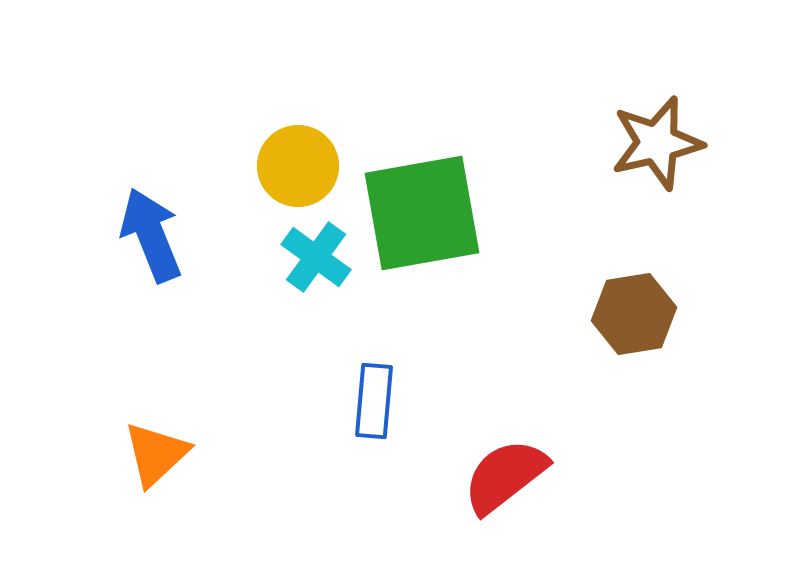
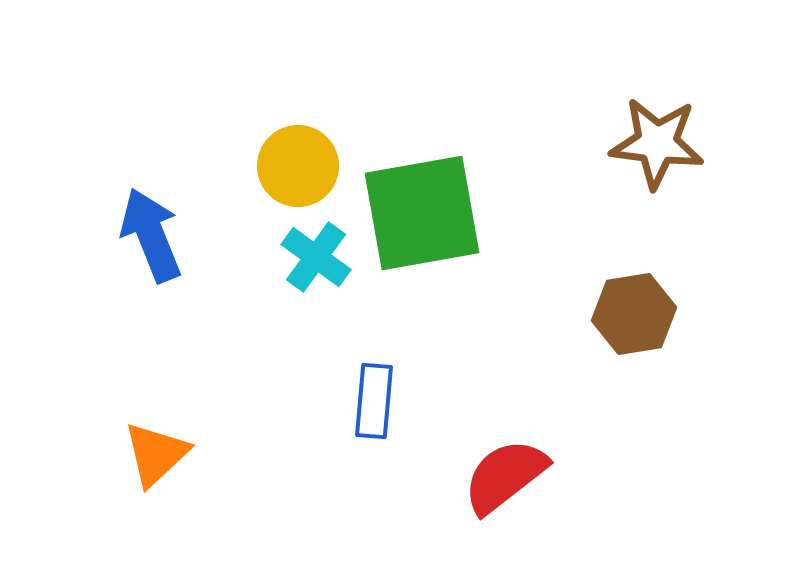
brown star: rotated 20 degrees clockwise
